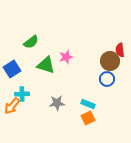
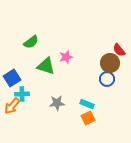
red semicircle: moved 1 px left; rotated 32 degrees counterclockwise
brown circle: moved 2 px down
green triangle: moved 1 px down
blue square: moved 9 px down
cyan rectangle: moved 1 px left
